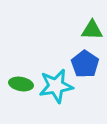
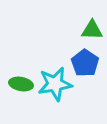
blue pentagon: moved 1 px up
cyan star: moved 1 px left, 2 px up
